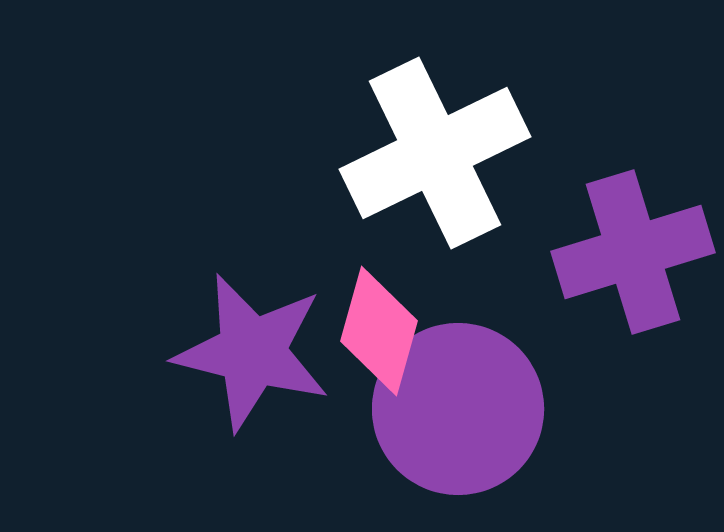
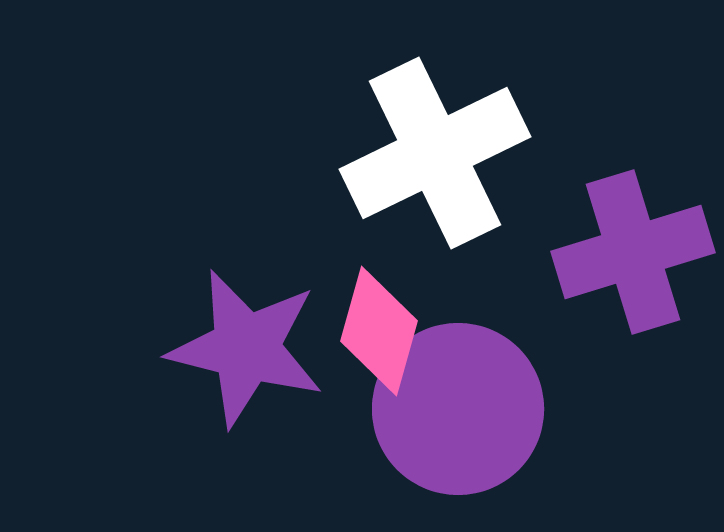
purple star: moved 6 px left, 4 px up
